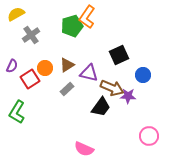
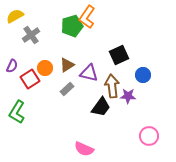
yellow semicircle: moved 1 px left, 2 px down
brown arrow: moved 2 px up; rotated 120 degrees counterclockwise
